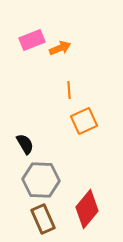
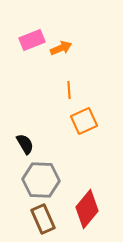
orange arrow: moved 1 px right
